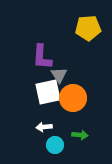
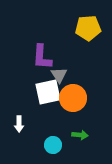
white arrow: moved 25 px left, 3 px up; rotated 84 degrees counterclockwise
cyan circle: moved 2 px left
